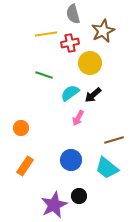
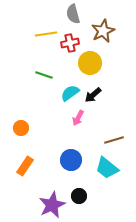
purple star: moved 2 px left
